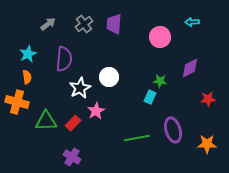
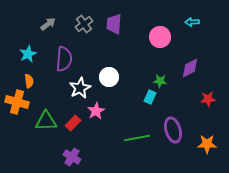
orange semicircle: moved 2 px right, 4 px down
